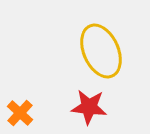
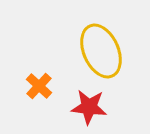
orange cross: moved 19 px right, 27 px up
